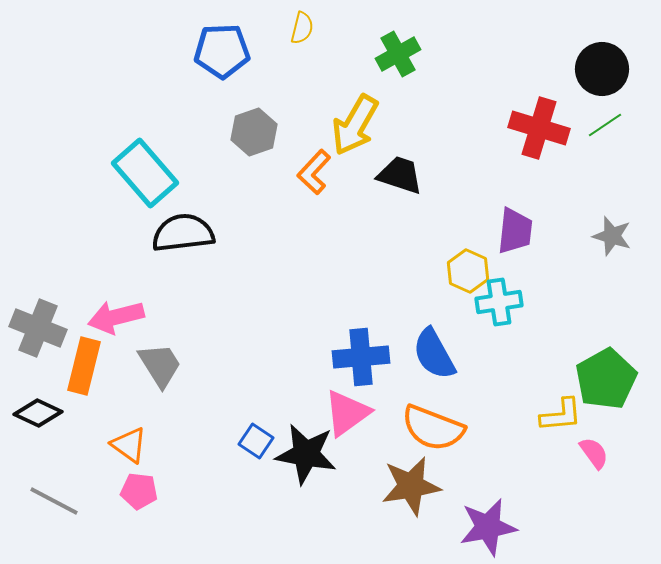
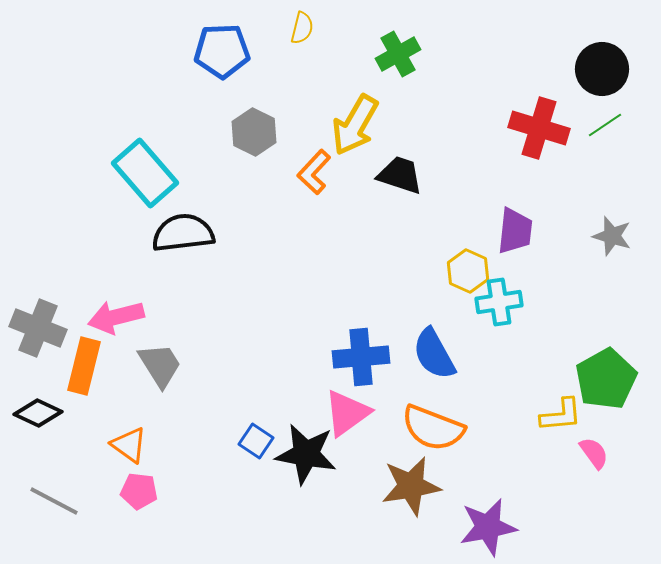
gray hexagon: rotated 15 degrees counterclockwise
